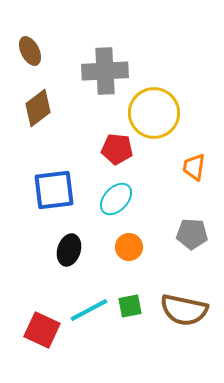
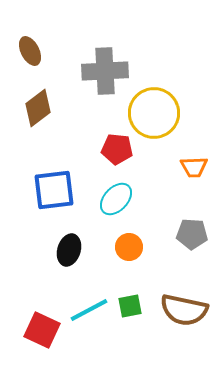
orange trapezoid: rotated 100 degrees counterclockwise
